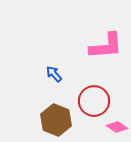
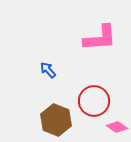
pink L-shape: moved 6 px left, 8 px up
blue arrow: moved 6 px left, 4 px up
